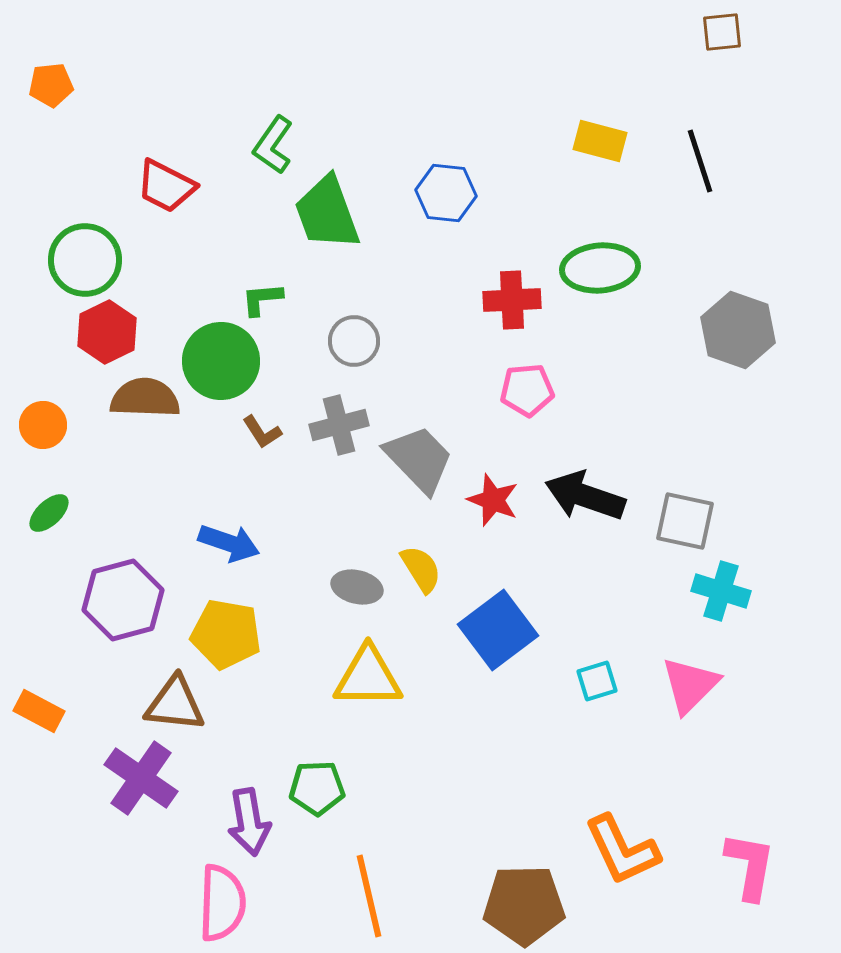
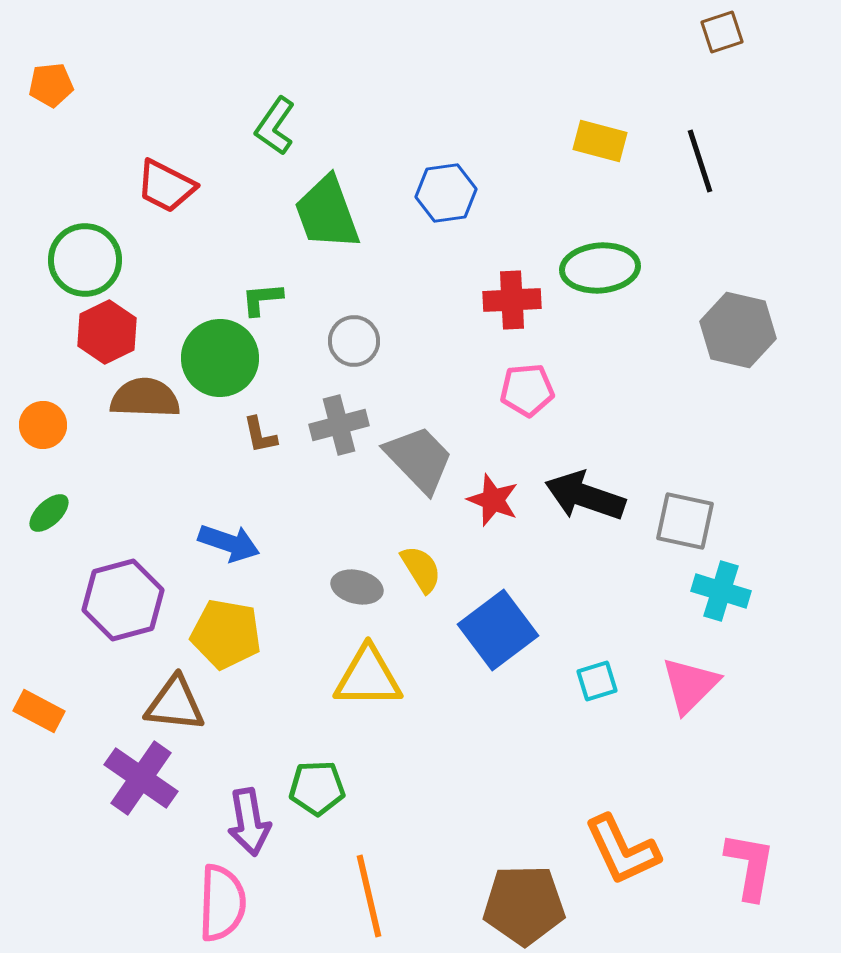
brown square at (722, 32): rotated 12 degrees counterclockwise
green L-shape at (273, 145): moved 2 px right, 19 px up
blue hexagon at (446, 193): rotated 14 degrees counterclockwise
gray hexagon at (738, 330): rotated 6 degrees counterclockwise
green circle at (221, 361): moved 1 px left, 3 px up
brown L-shape at (262, 432): moved 2 px left, 3 px down; rotated 21 degrees clockwise
